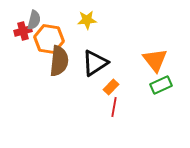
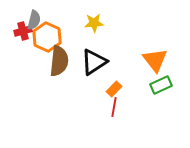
yellow star: moved 7 px right, 3 px down
orange hexagon: moved 2 px left, 2 px up; rotated 16 degrees clockwise
black triangle: moved 1 px left, 1 px up
orange rectangle: moved 3 px right, 2 px down
